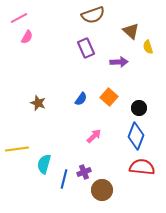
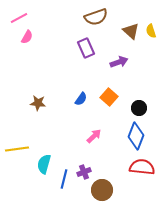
brown semicircle: moved 3 px right, 2 px down
yellow semicircle: moved 3 px right, 16 px up
purple arrow: rotated 18 degrees counterclockwise
brown star: rotated 14 degrees counterclockwise
